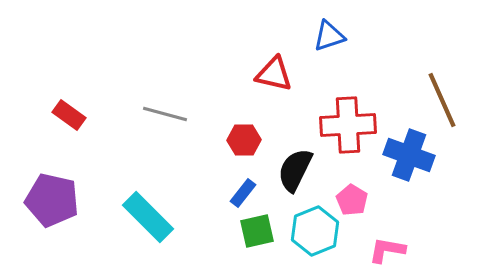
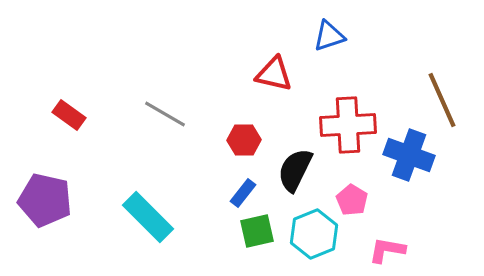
gray line: rotated 15 degrees clockwise
purple pentagon: moved 7 px left
cyan hexagon: moved 1 px left, 3 px down
